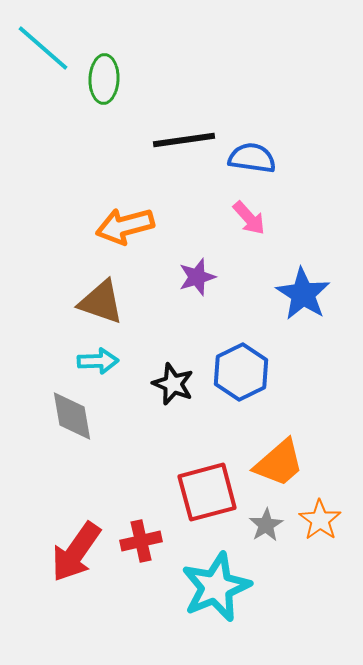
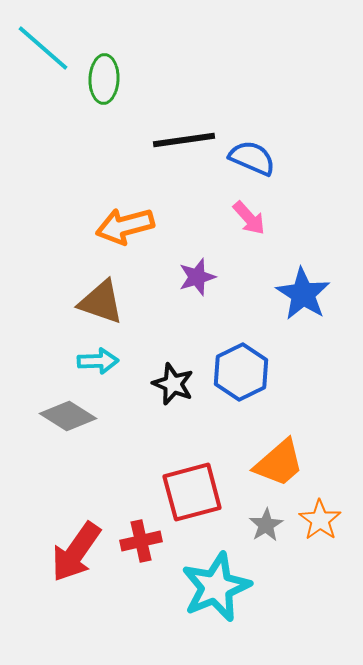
blue semicircle: rotated 15 degrees clockwise
gray diamond: moved 4 px left; rotated 48 degrees counterclockwise
red square: moved 15 px left
